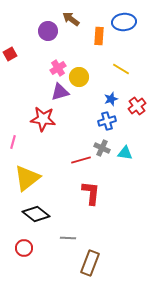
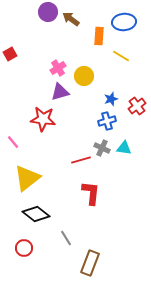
purple circle: moved 19 px up
yellow line: moved 13 px up
yellow circle: moved 5 px right, 1 px up
pink line: rotated 56 degrees counterclockwise
cyan triangle: moved 1 px left, 5 px up
gray line: moved 2 px left; rotated 56 degrees clockwise
